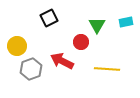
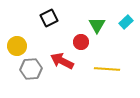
cyan rectangle: rotated 32 degrees counterclockwise
gray hexagon: rotated 15 degrees clockwise
